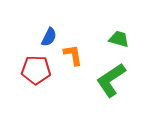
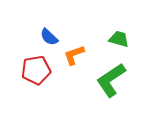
blue semicircle: rotated 108 degrees clockwise
orange L-shape: moved 1 px right; rotated 100 degrees counterclockwise
red pentagon: rotated 12 degrees counterclockwise
